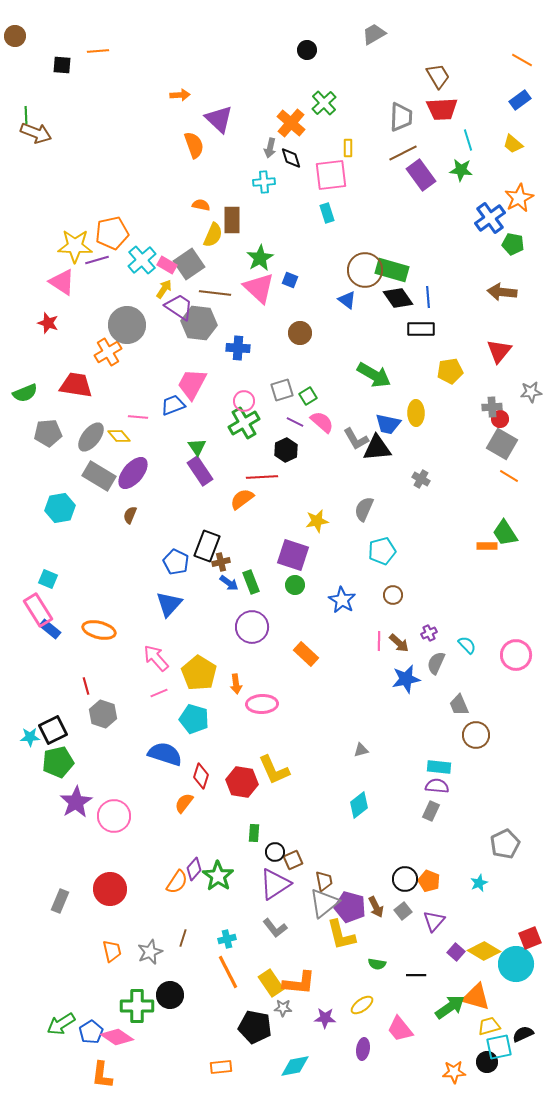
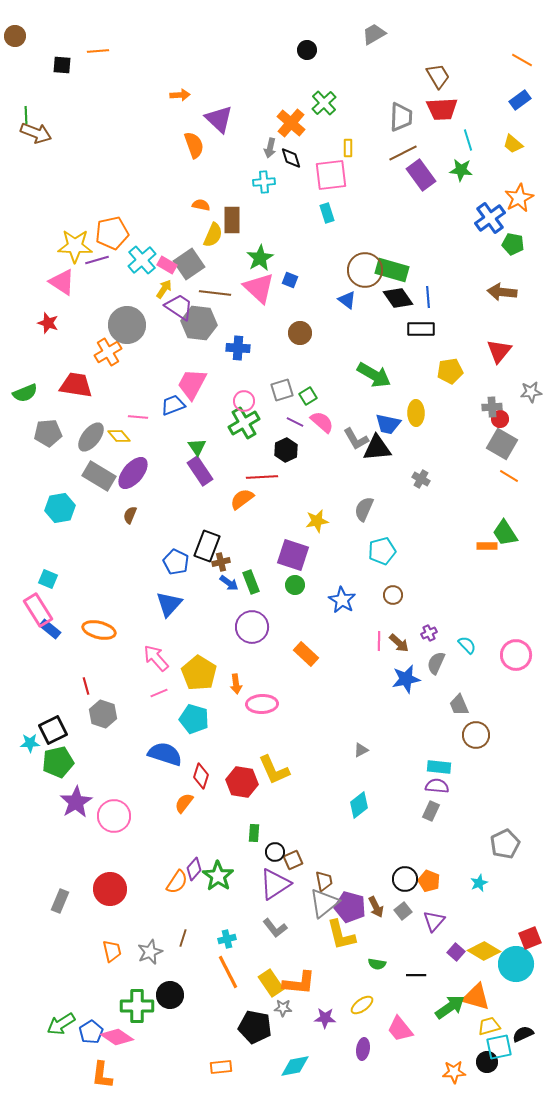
cyan star at (30, 737): moved 6 px down
gray triangle at (361, 750): rotated 14 degrees counterclockwise
